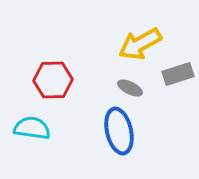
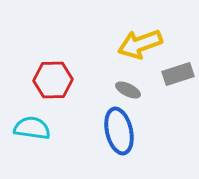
yellow arrow: rotated 9 degrees clockwise
gray ellipse: moved 2 px left, 2 px down
